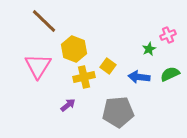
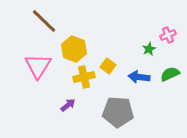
gray pentagon: rotated 8 degrees clockwise
